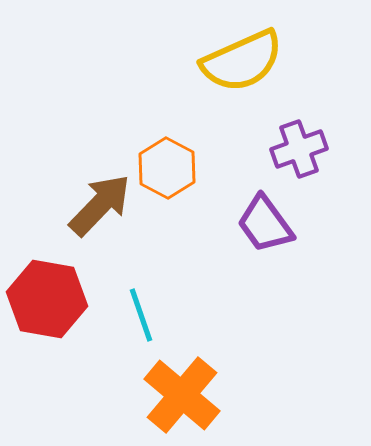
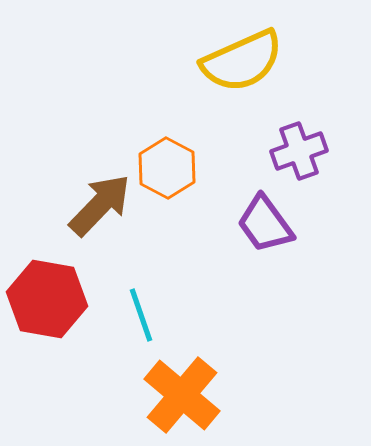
purple cross: moved 2 px down
